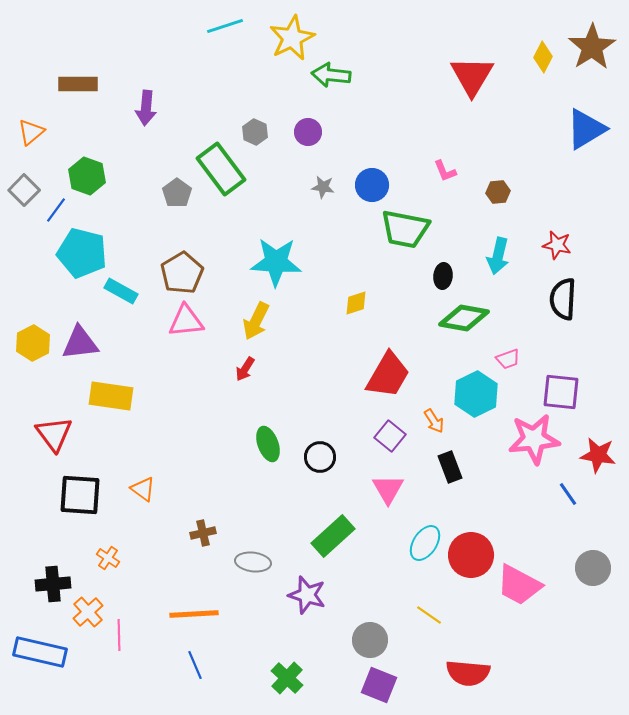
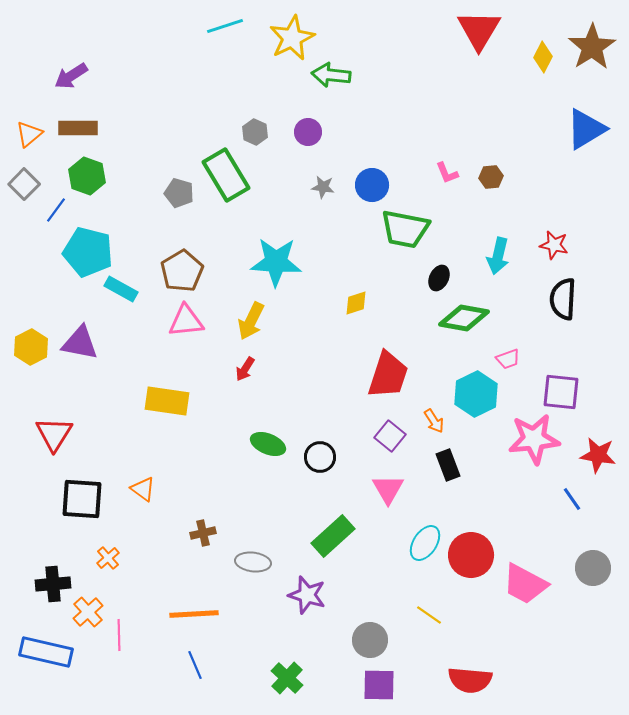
red triangle at (472, 76): moved 7 px right, 46 px up
brown rectangle at (78, 84): moved 44 px down
purple arrow at (146, 108): moved 75 px left, 32 px up; rotated 52 degrees clockwise
orange triangle at (31, 132): moved 2 px left, 2 px down
green rectangle at (221, 169): moved 5 px right, 6 px down; rotated 6 degrees clockwise
pink L-shape at (445, 171): moved 2 px right, 2 px down
gray square at (24, 190): moved 6 px up
brown hexagon at (498, 192): moved 7 px left, 15 px up
gray pentagon at (177, 193): moved 2 px right; rotated 20 degrees counterclockwise
red star at (557, 245): moved 3 px left
cyan pentagon at (82, 253): moved 6 px right, 1 px up
brown pentagon at (182, 273): moved 2 px up
black ellipse at (443, 276): moved 4 px left, 2 px down; rotated 20 degrees clockwise
cyan rectangle at (121, 291): moved 2 px up
yellow arrow at (256, 321): moved 5 px left
yellow hexagon at (33, 343): moved 2 px left, 4 px down
purple triangle at (80, 343): rotated 18 degrees clockwise
red trapezoid at (388, 375): rotated 12 degrees counterclockwise
yellow rectangle at (111, 396): moved 56 px right, 5 px down
red triangle at (54, 434): rotated 9 degrees clockwise
green ellipse at (268, 444): rotated 48 degrees counterclockwise
black rectangle at (450, 467): moved 2 px left, 2 px up
blue line at (568, 494): moved 4 px right, 5 px down
black square at (80, 495): moved 2 px right, 4 px down
orange cross at (108, 558): rotated 15 degrees clockwise
pink trapezoid at (519, 585): moved 6 px right, 1 px up
blue rectangle at (40, 652): moved 6 px right
red semicircle at (468, 673): moved 2 px right, 7 px down
purple square at (379, 685): rotated 21 degrees counterclockwise
